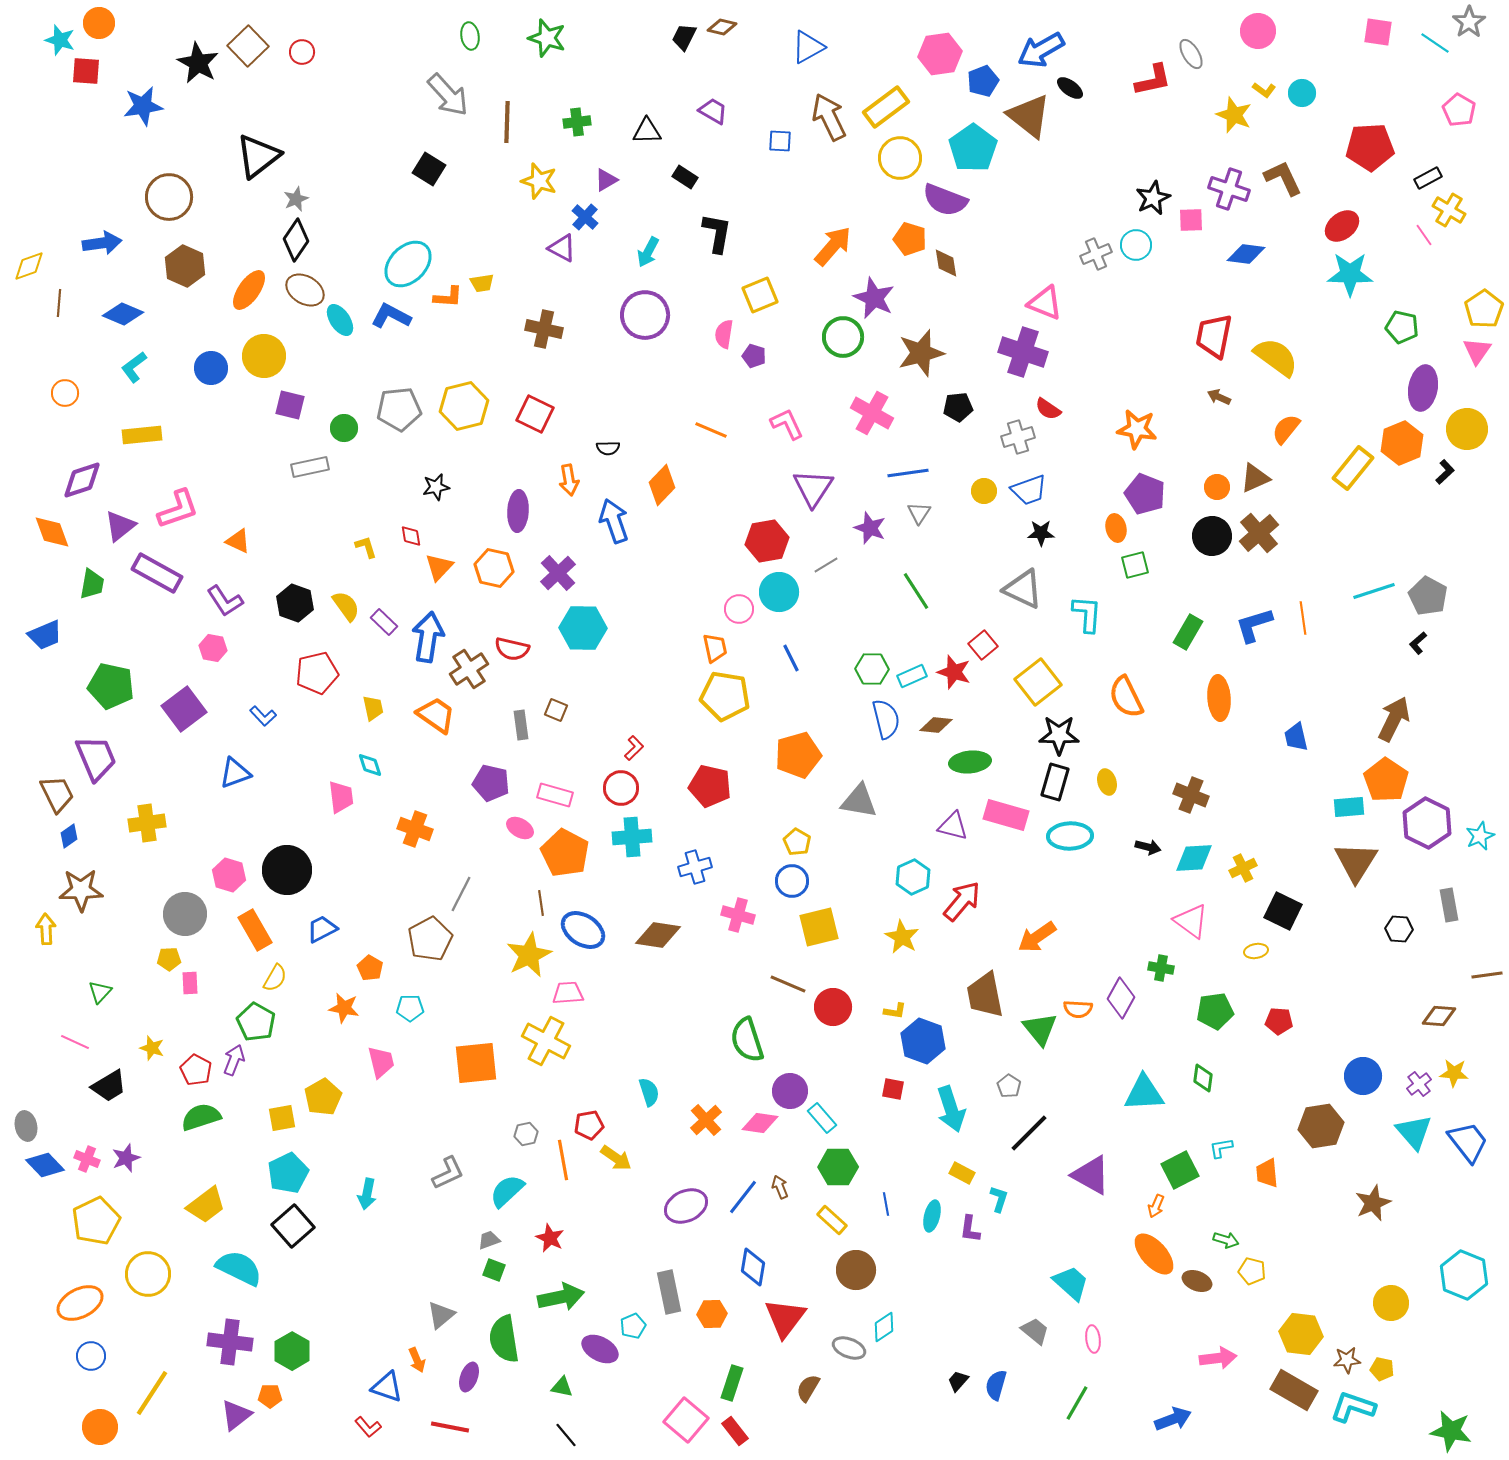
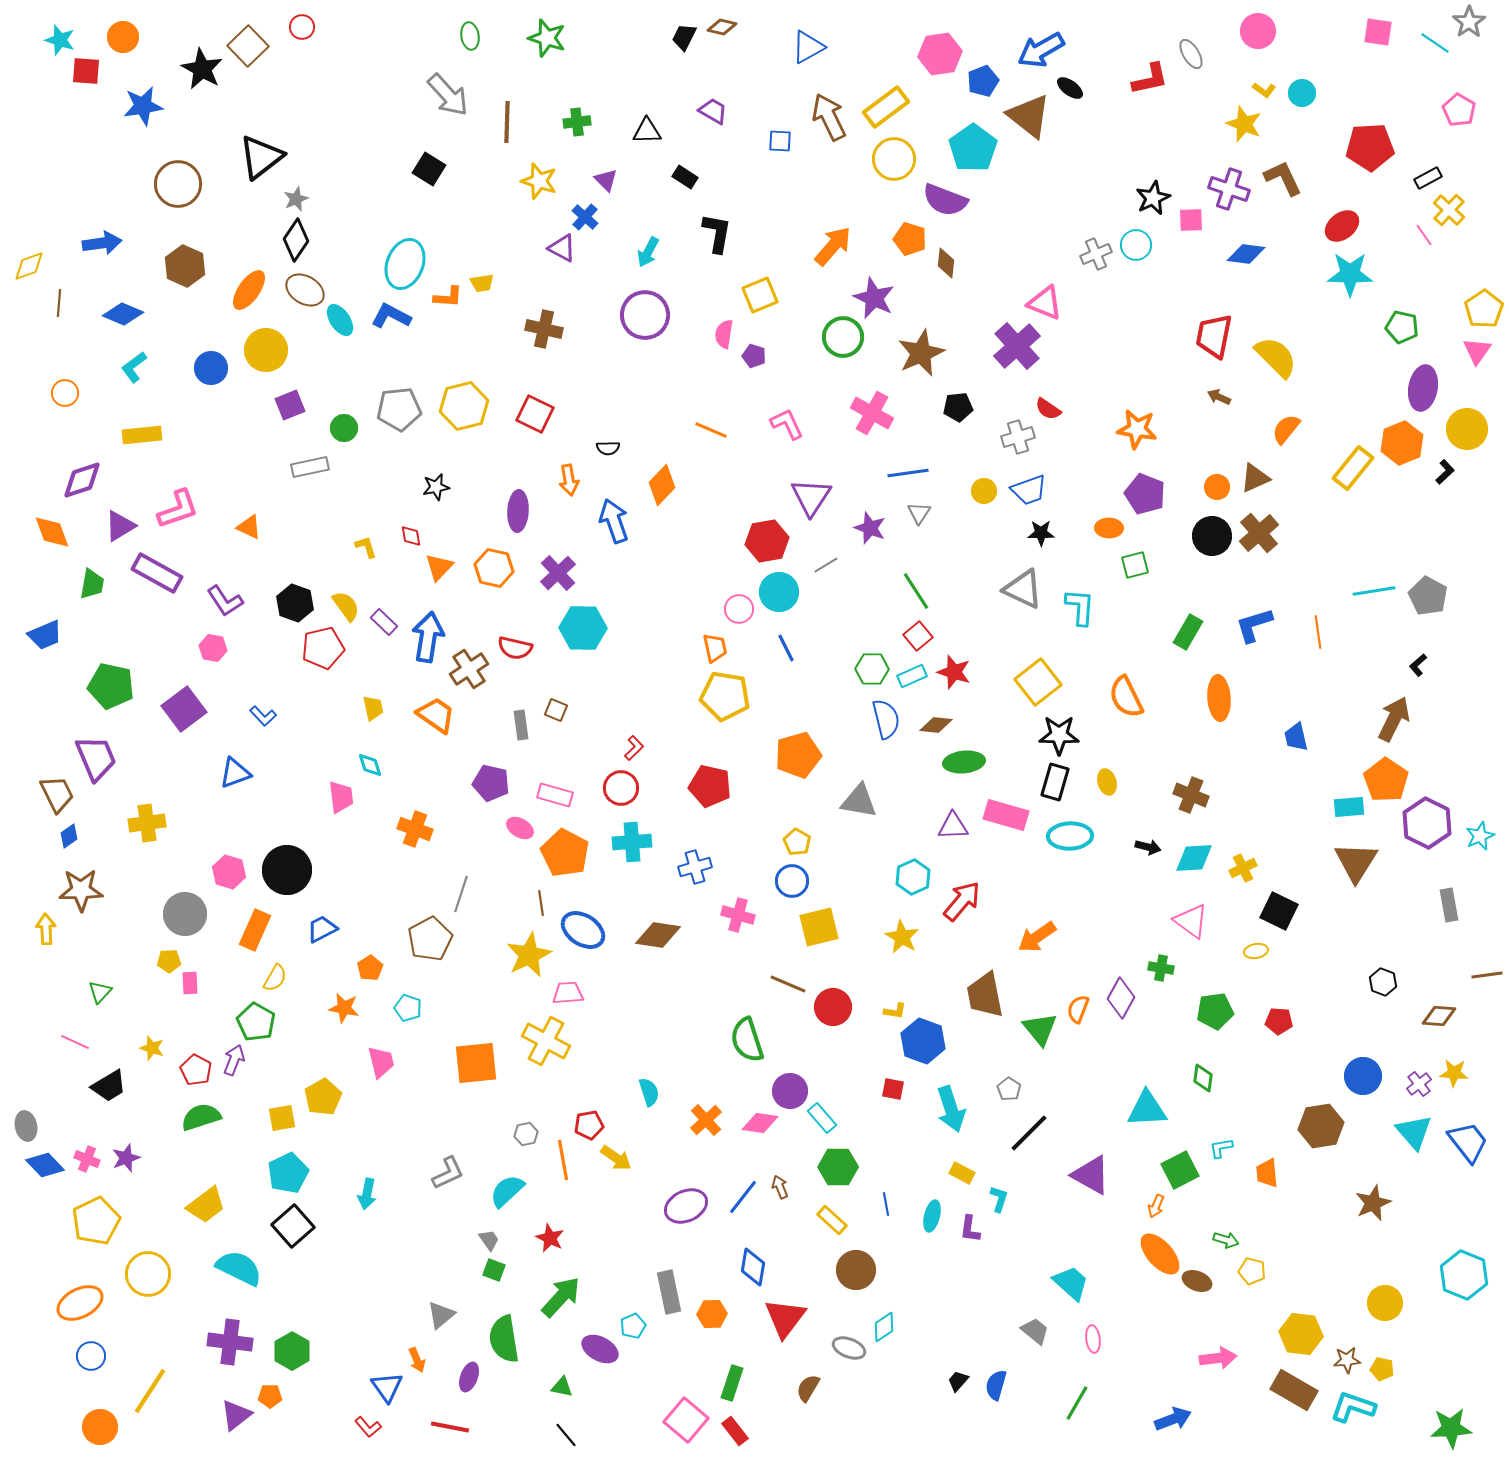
orange circle at (99, 23): moved 24 px right, 14 px down
red circle at (302, 52): moved 25 px up
black star at (198, 63): moved 4 px right, 6 px down
red L-shape at (1153, 80): moved 3 px left, 1 px up
yellow star at (1234, 115): moved 10 px right, 9 px down
black triangle at (258, 156): moved 3 px right, 1 px down
yellow circle at (900, 158): moved 6 px left, 1 px down
purple triangle at (606, 180): rotated 45 degrees counterclockwise
brown circle at (169, 197): moved 9 px right, 13 px up
yellow cross at (1449, 210): rotated 12 degrees clockwise
brown diamond at (946, 263): rotated 16 degrees clockwise
cyan ellipse at (408, 264): moved 3 px left; rotated 24 degrees counterclockwise
purple cross at (1023, 352): moved 6 px left, 6 px up; rotated 30 degrees clockwise
brown star at (921, 353): rotated 9 degrees counterclockwise
yellow circle at (264, 356): moved 2 px right, 6 px up
yellow semicircle at (1276, 357): rotated 9 degrees clockwise
purple square at (290, 405): rotated 36 degrees counterclockwise
purple triangle at (813, 488): moved 2 px left, 9 px down
purple triangle at (120, 526): rotated 8 degrees clockwise
orange ellipse at (1116, 528): moved 7 px left; rotated 76 degrees counterclockwise
orange triangle at (238, 541): moved 11 px right, 14 px up
cyan line at (1374, 591): rotated 9 degrees clockwise
cyan L-shape at (1087, 614): moved 7 px left, 7 px up
orange line at (1303, 618): moved 15 px right, 14 px down
black L-shape at (1418, 643): moved 22 px down
red square at (983, 645): moved 65 px left, 9 px up
red semicircle at (512, 649): moved 3 px right, 1 px up
blue line at (791, 658): moved 5 px left, 10 px up
red pentagon at (317, 673): moved 6 px right, 25 px up
green ellipse at (970, 762): moved 6 px left
purple triangle at (953, 826): rotated 16 degrees counterclockwise
cyan cross at (632, 837): moved 5 px down
pink hexagon at (229, 875): moved 3 px up
gray line at (461, 894): rotated 9 degrees counterclockwise
black square at (1283, 911): moved 4 px left
black hexagon at (1399, 929): moved 16 px left, 53 px down; rotated 16 degrees clockwise
orange rectangle at (255, 930): rotated 54 degrees clockwise
yellow pentagon at (169, 959): moved 2 px down
orange pentagon at (370, 968): rotated 10 degrees clockwise
cyan pentagon at (410, 1008): moved 2 px left; rotated 20 degrees clockwise
orange semicircle at (1078, 1009): rotated 108 degrees clockwise
gray pentagon at (1009, 1086): moved 3 px down
cyan triangle at (1144, 1093): moved 3 px right, 16 px down
gray trapezoid at (489, 1240): rotated 75 degrees clockwise
orange ellipse at (1154, 1254): moved 6 px right
green arrow at (561, 1297): rotated 36 degrees counterclockwise
yellow circle at (1391, 1303): moved 6 px left
blue triangle at (387, 1387): rotated 36 degrees clockwise
yellow line at (152, 1393): moved 2 px left, 2 px up
green star at (1451, 1431): moved 3 px up; rotated 15 degrees counterclockwise
